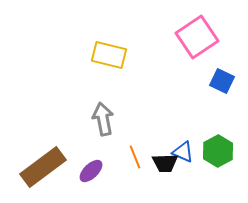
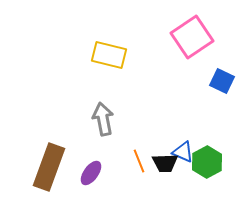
pink square: moved 5 px left
green hexagon: moved 11 px left, 11 px down
orange line: moved 4 px right, 4 px down
brown rectangle: moved 6 px right; rotated 33 degrees counterclockwise
purple ellipse: moved 2 px down; rotated 10 degrees counterclockwise
